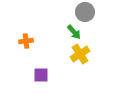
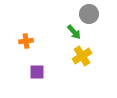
gray circle: moved 4 px right, 2 px down
yellow cross: moved 2 px right, 2 px down
purple square: moved 4 px left, 3 px up
